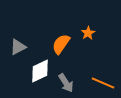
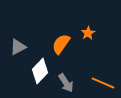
white diamond: rotated 20 degrees counterclockwise
